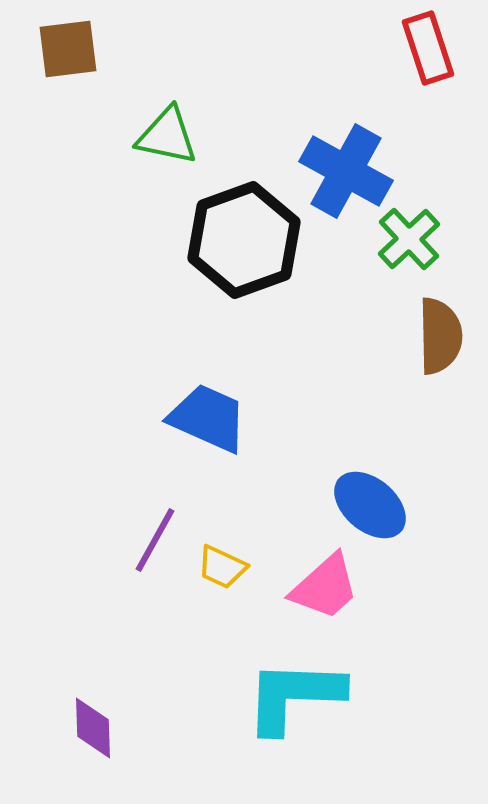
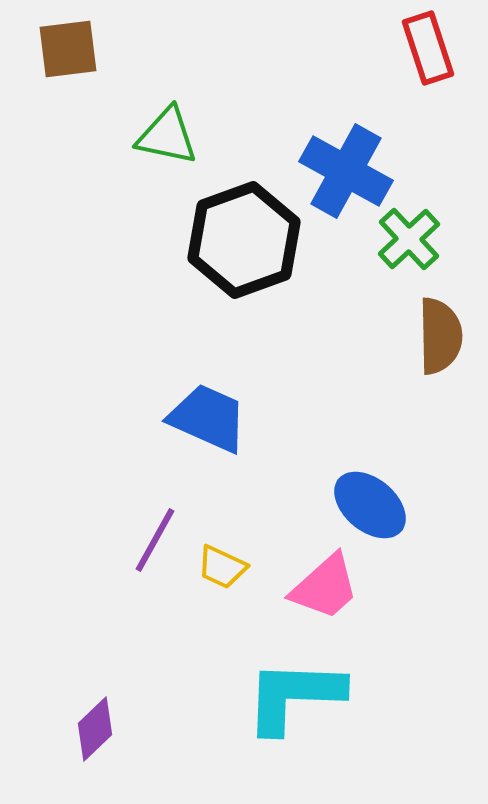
purple diamond: moved 2 px right, 1 px down; rotated 48 degrees clockwise
